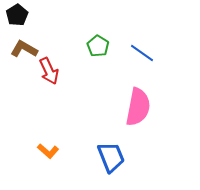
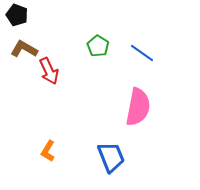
black pentagon: rotated 20 degrees counterclockwise
orange L-shape: rotated 80 degrees clockwise
